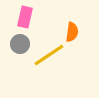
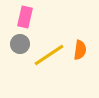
orange semicircle: moved 8 px right, 18 px down
